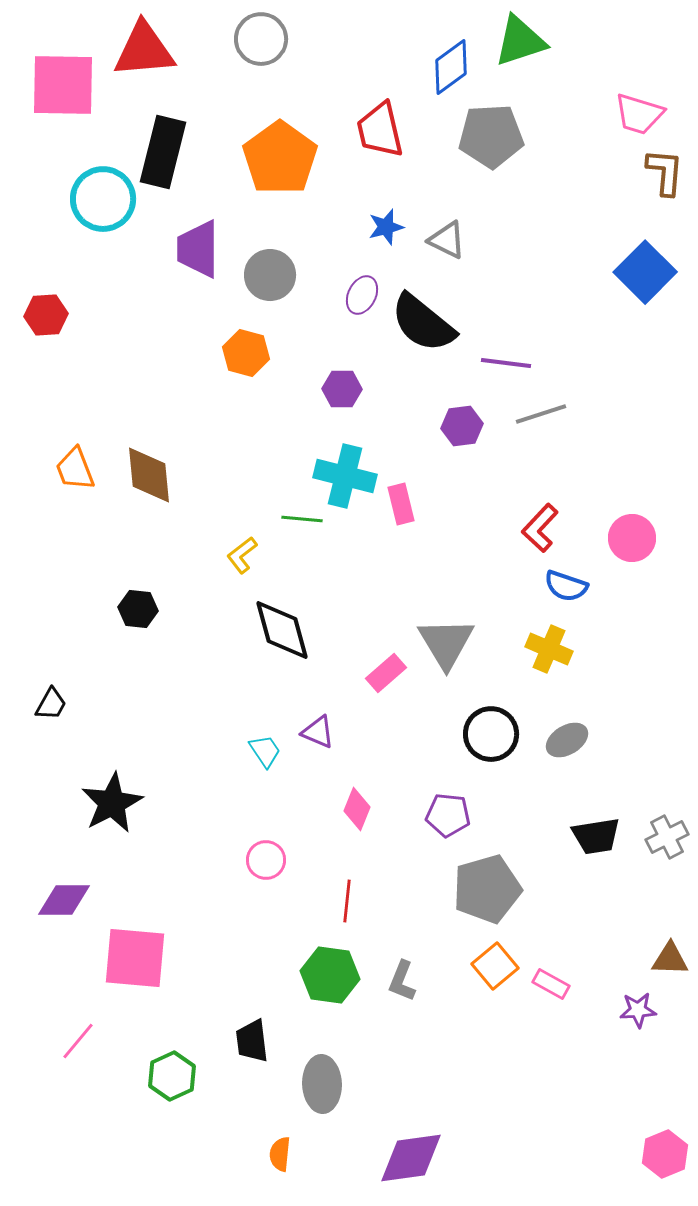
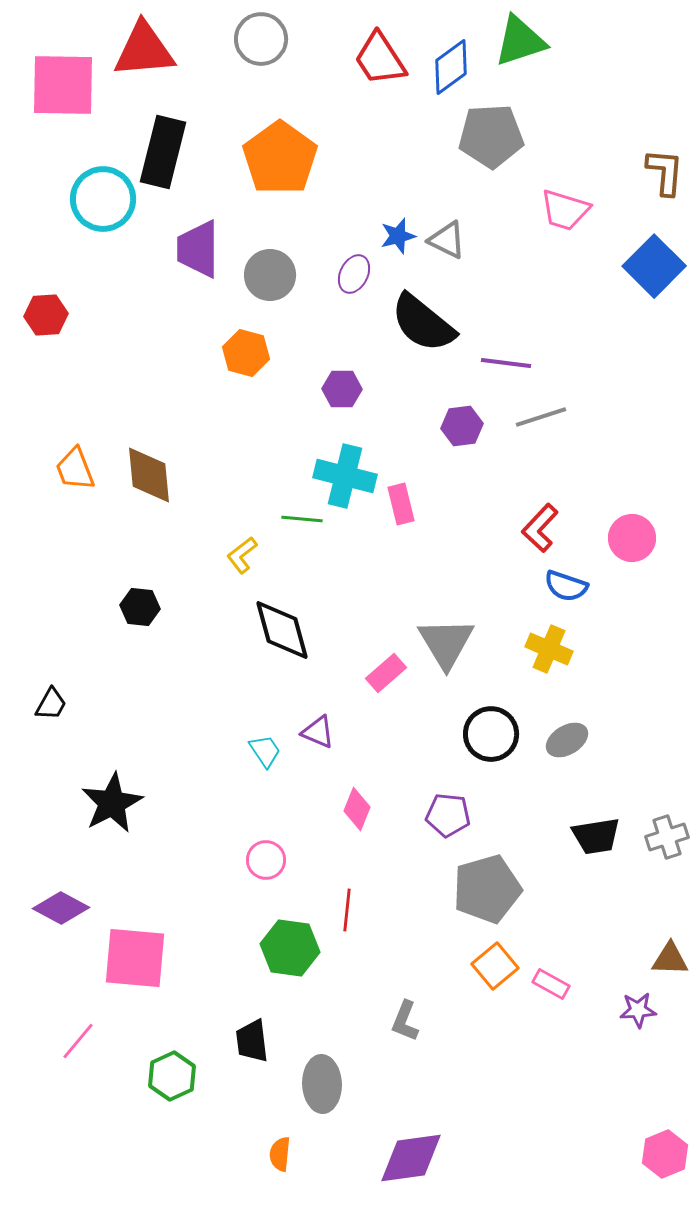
pink trapezoid at (639, 114): moved 74 px left, 96 px down
red trapezoid at (380, 130): moved 71 px up; rotated 20 degrees counterclockwise
blue star at (386, 227): moved 12 px right, 9 px down
blue square at (645, 272): moved 9 px right, 6 px up
purple ellipse at (362, 295): moved 8 px left, 21 px up
gray line at (541, 414): moved 3 px down
black hexagon at (138, 609): moved 2 px right, 2 px up
gray cross at (667, 837): rotated 9 degrees clockwise
purple diamond at (64, 900): moved 3 px left, 8 px down; rotated 28 degrees clockwise
red line at (347, 901): moved 9 px down
green hexagon at (330, 975): moved 40 px left, 27 px up
gray L-shape at (402, 981): moved 3 px right, 40 px down
